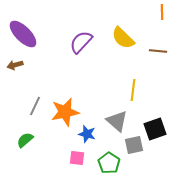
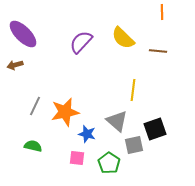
green semicircle: moved 8 px right, 6 px down; rotated 54 degrees clockwise
